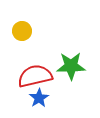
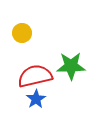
yellow circle: moved 2 px down
blue star: moved 3 px left, 1 px down
